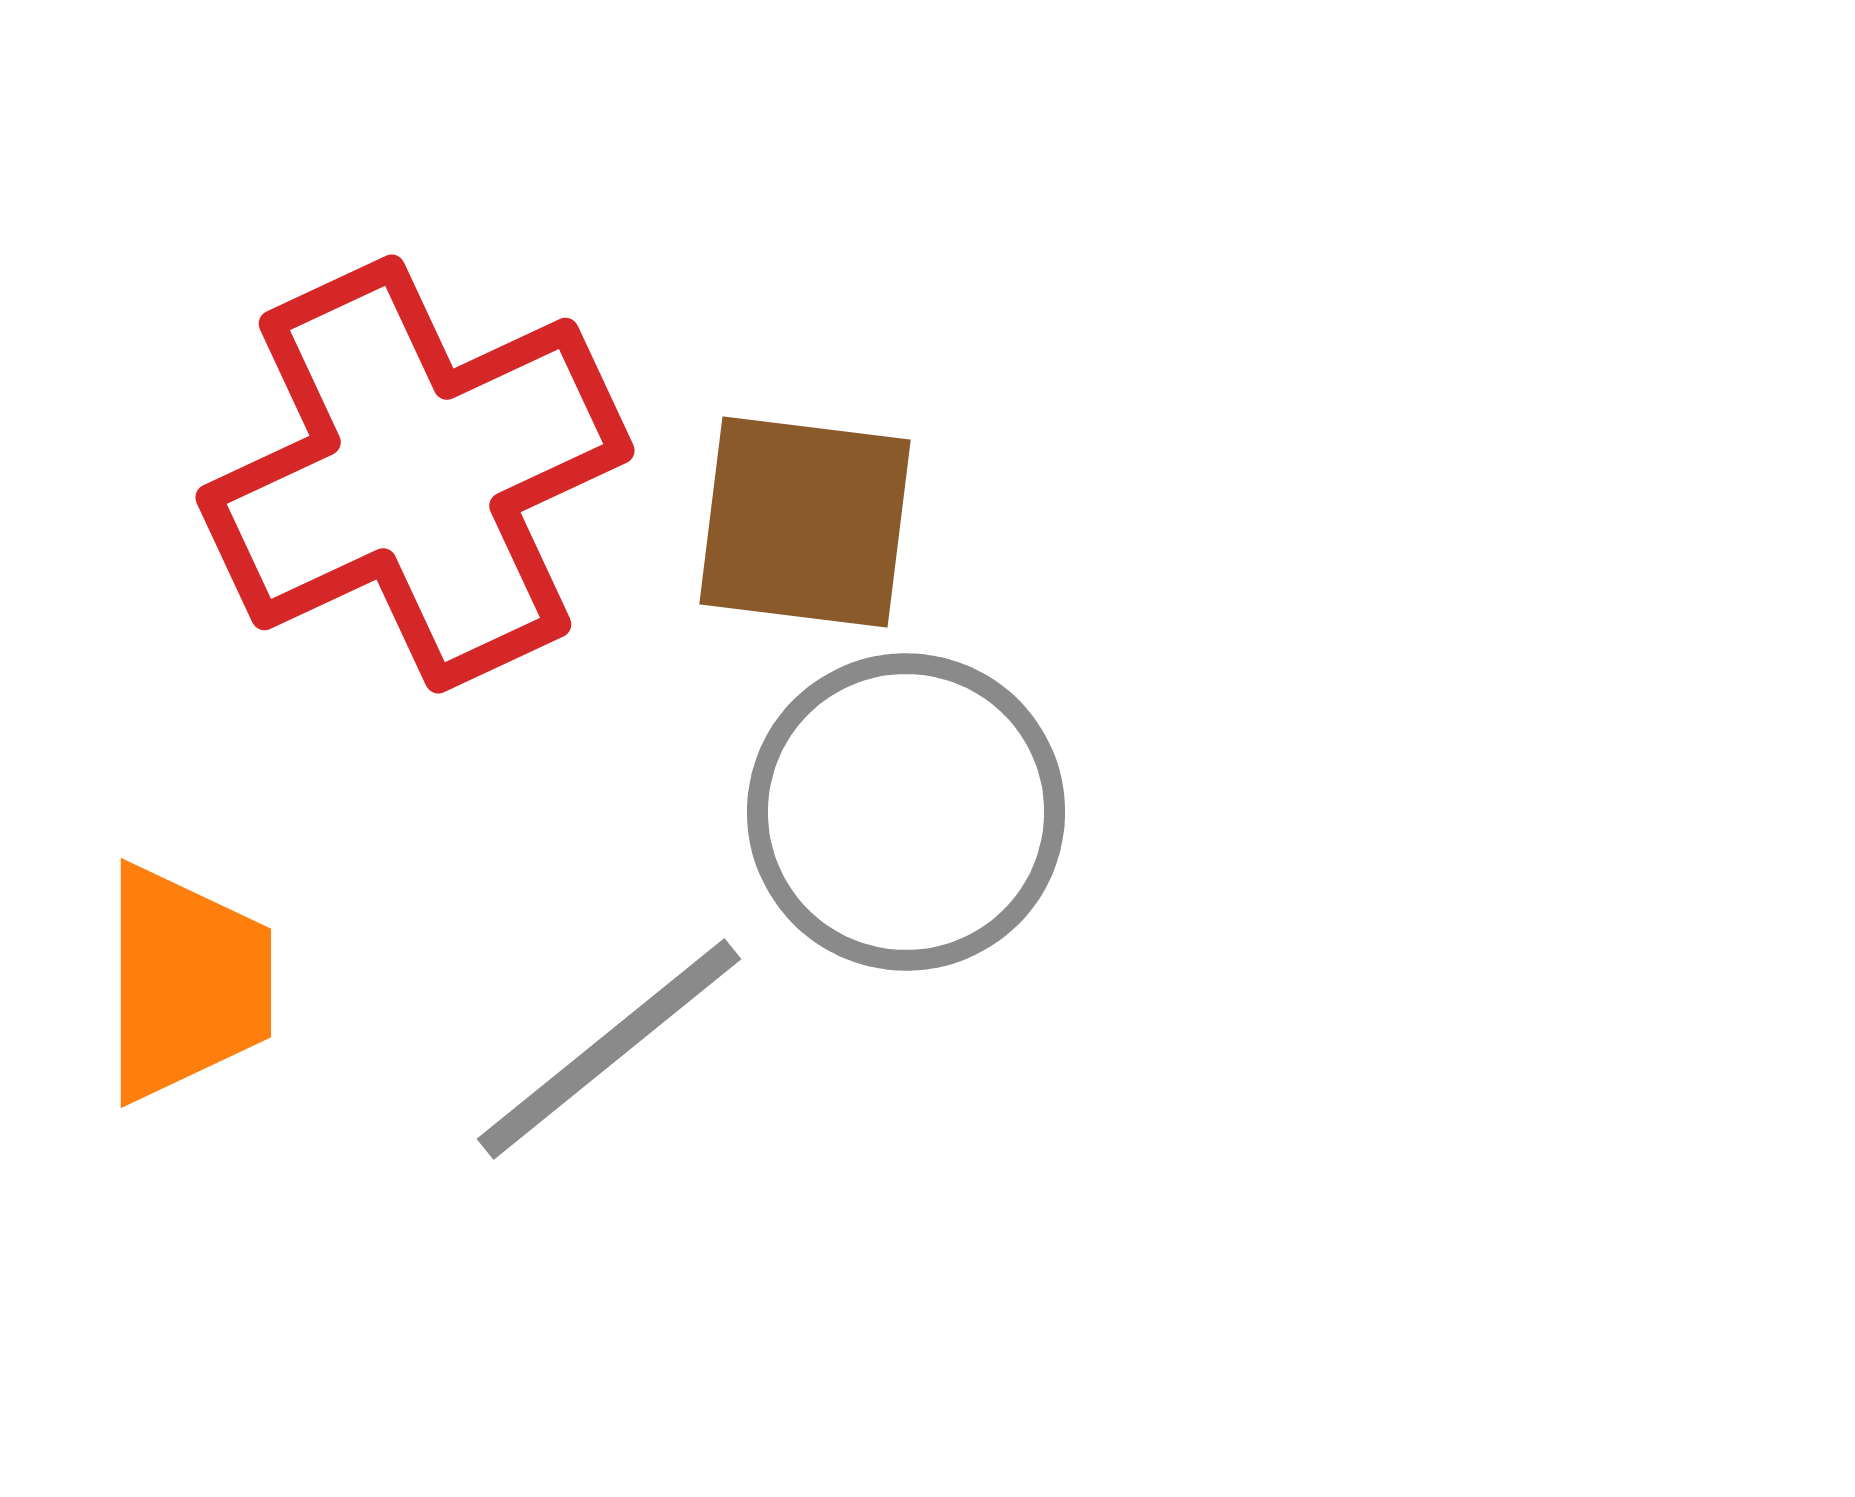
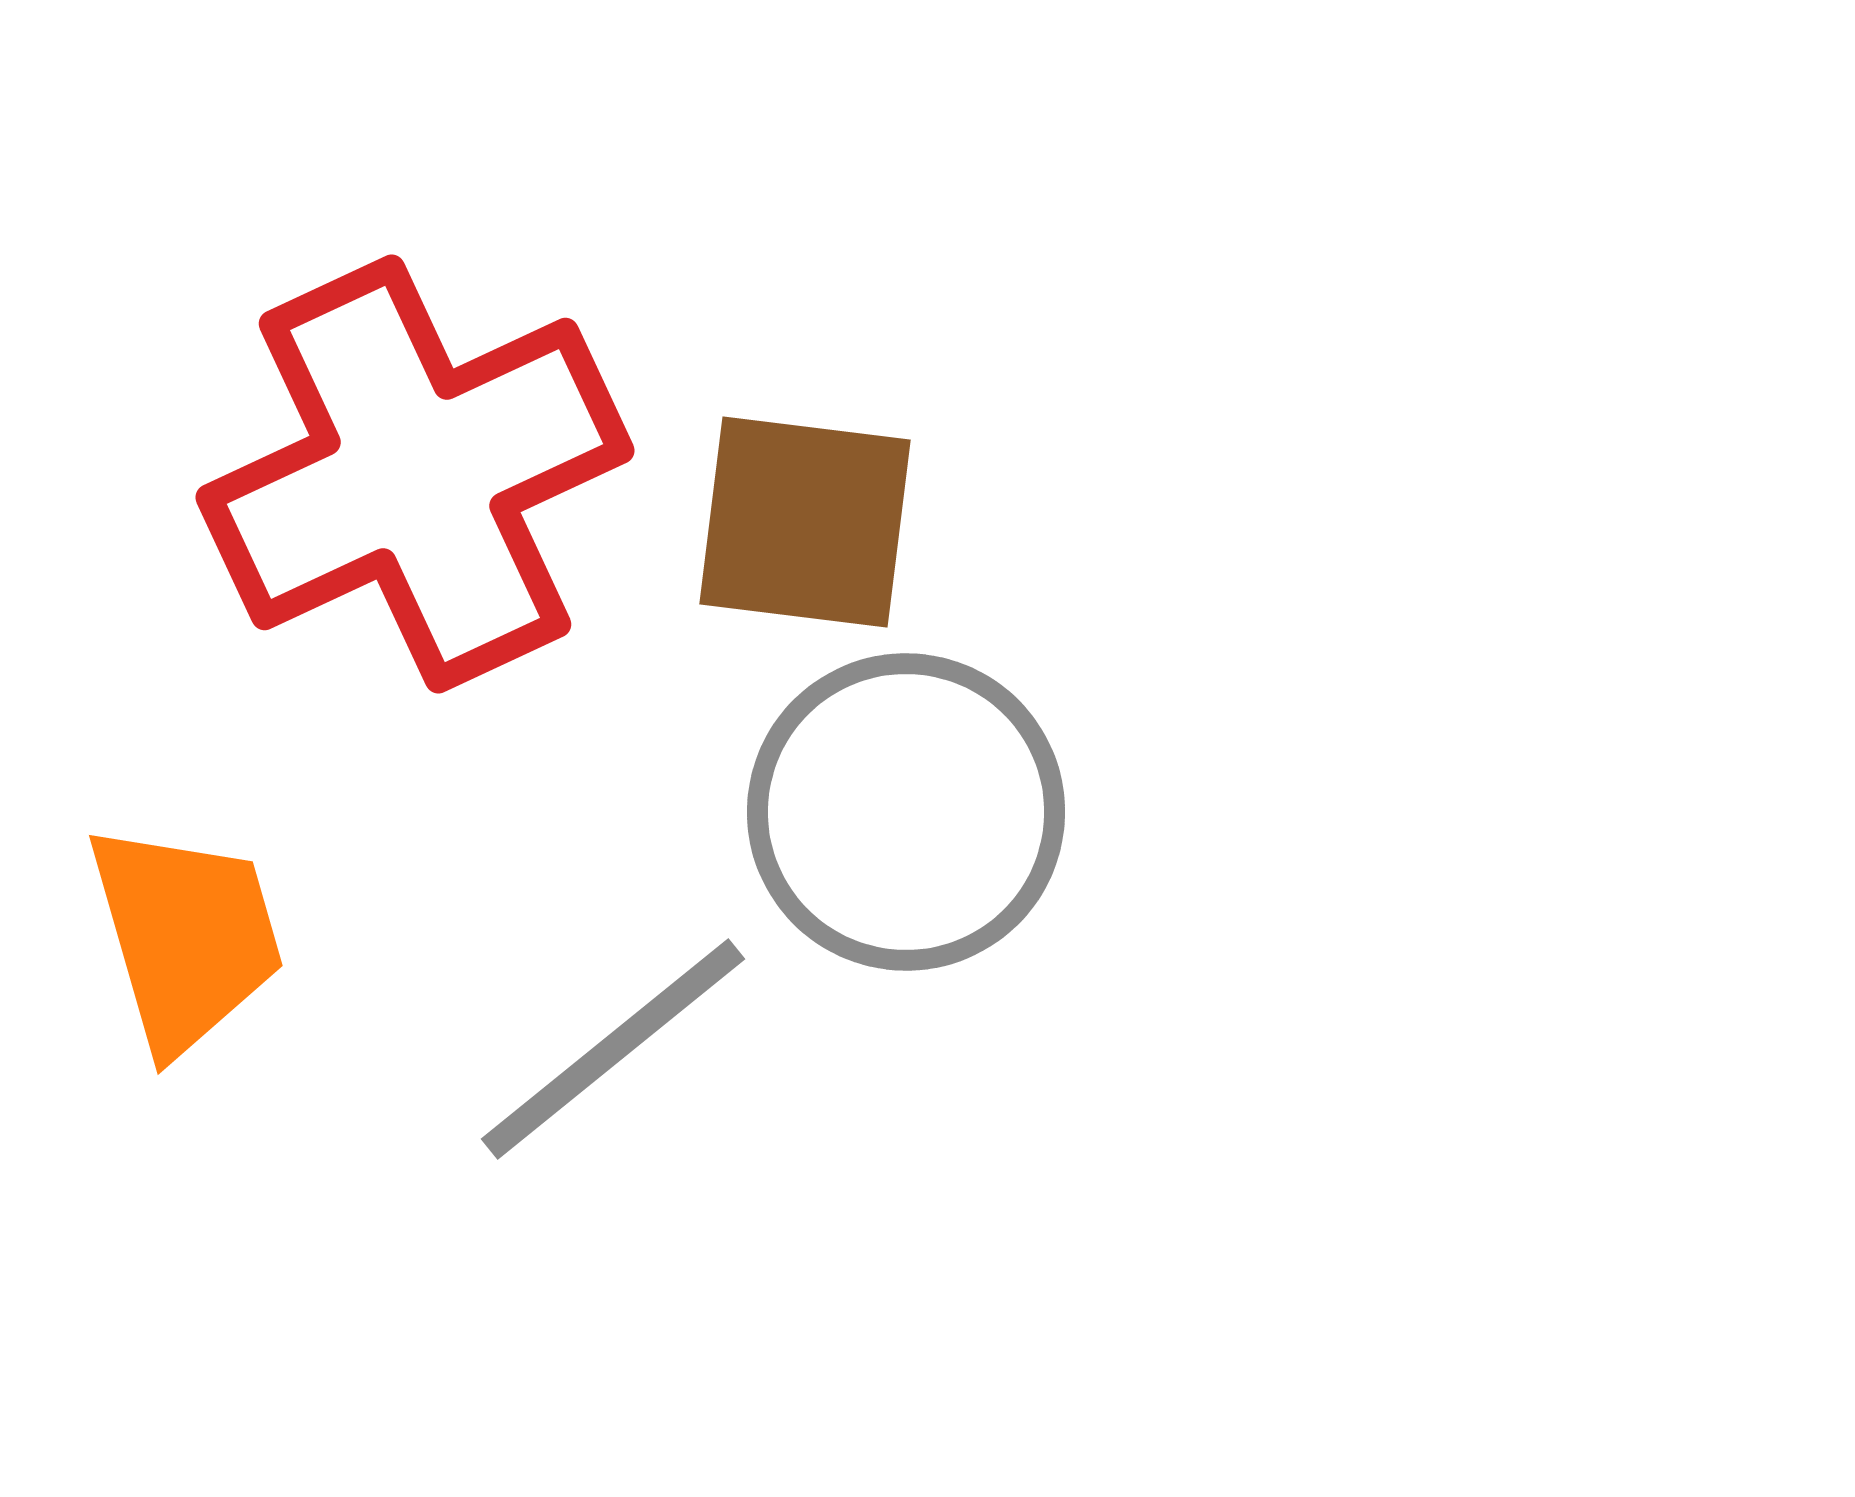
orange trapezoid: moved 46 px up; rotated 16 degrees counterclockwise
gray line: moved 4 px right
